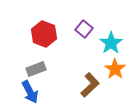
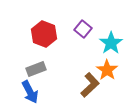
purple square: moved 1 px left
orange star: moved 8 px left, 1 px down
